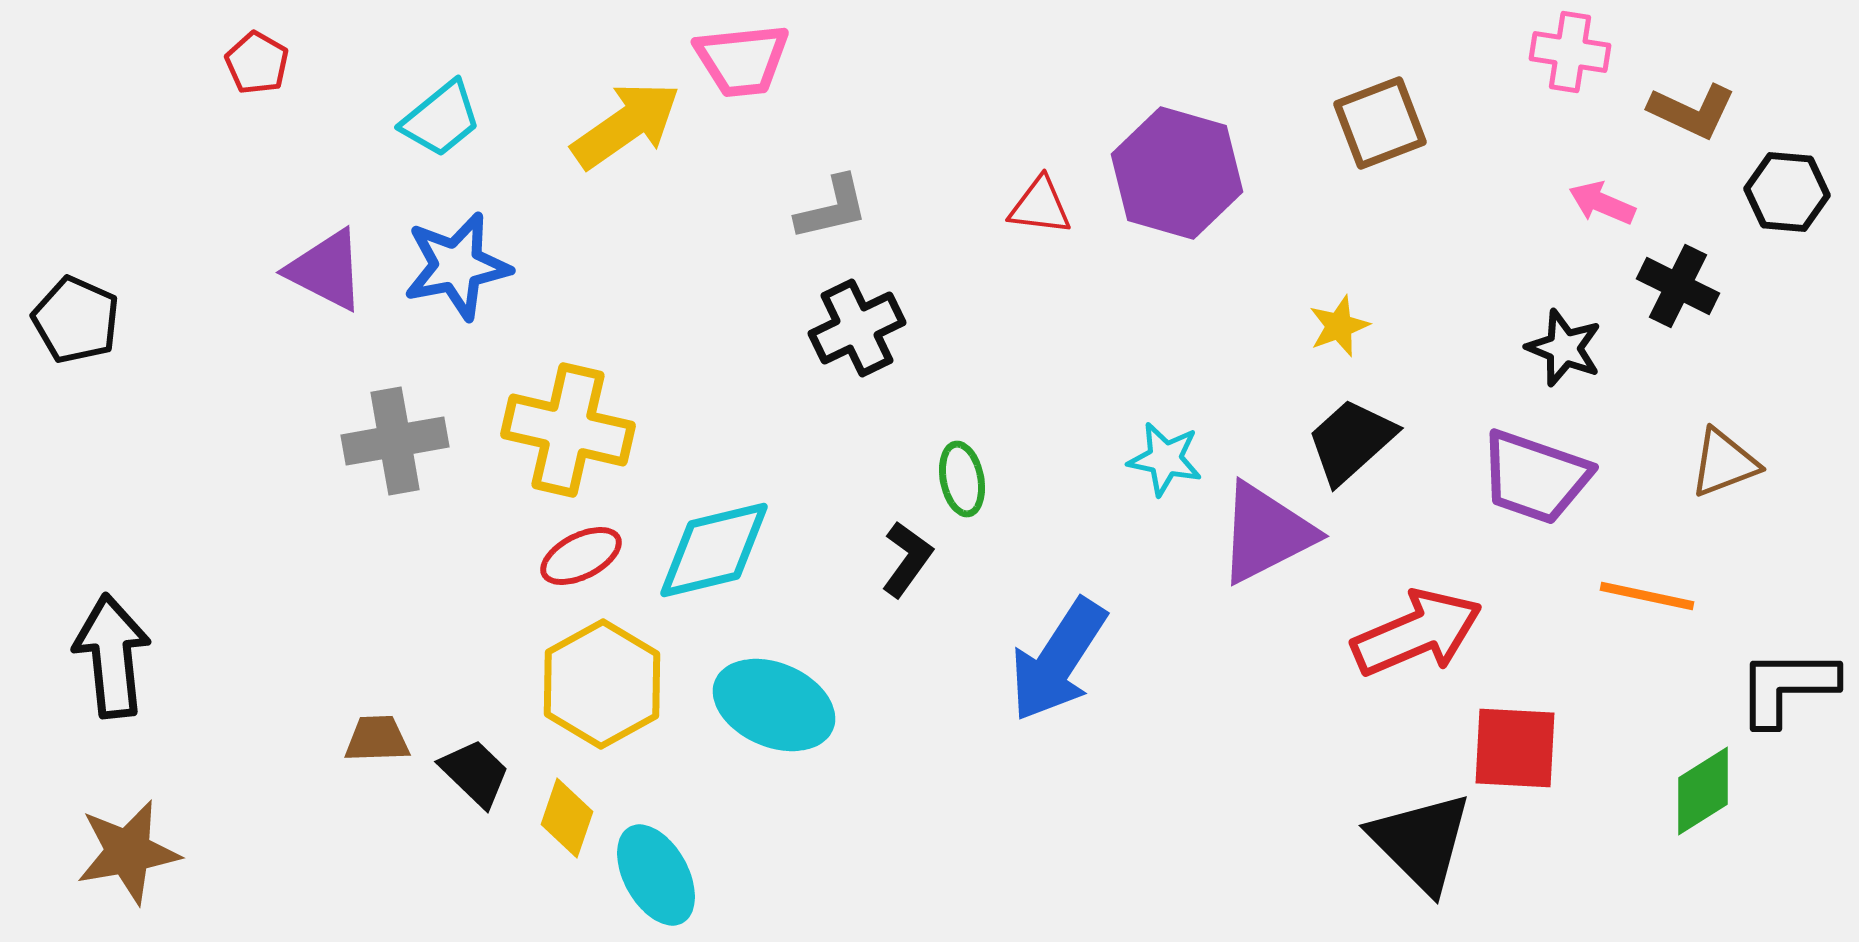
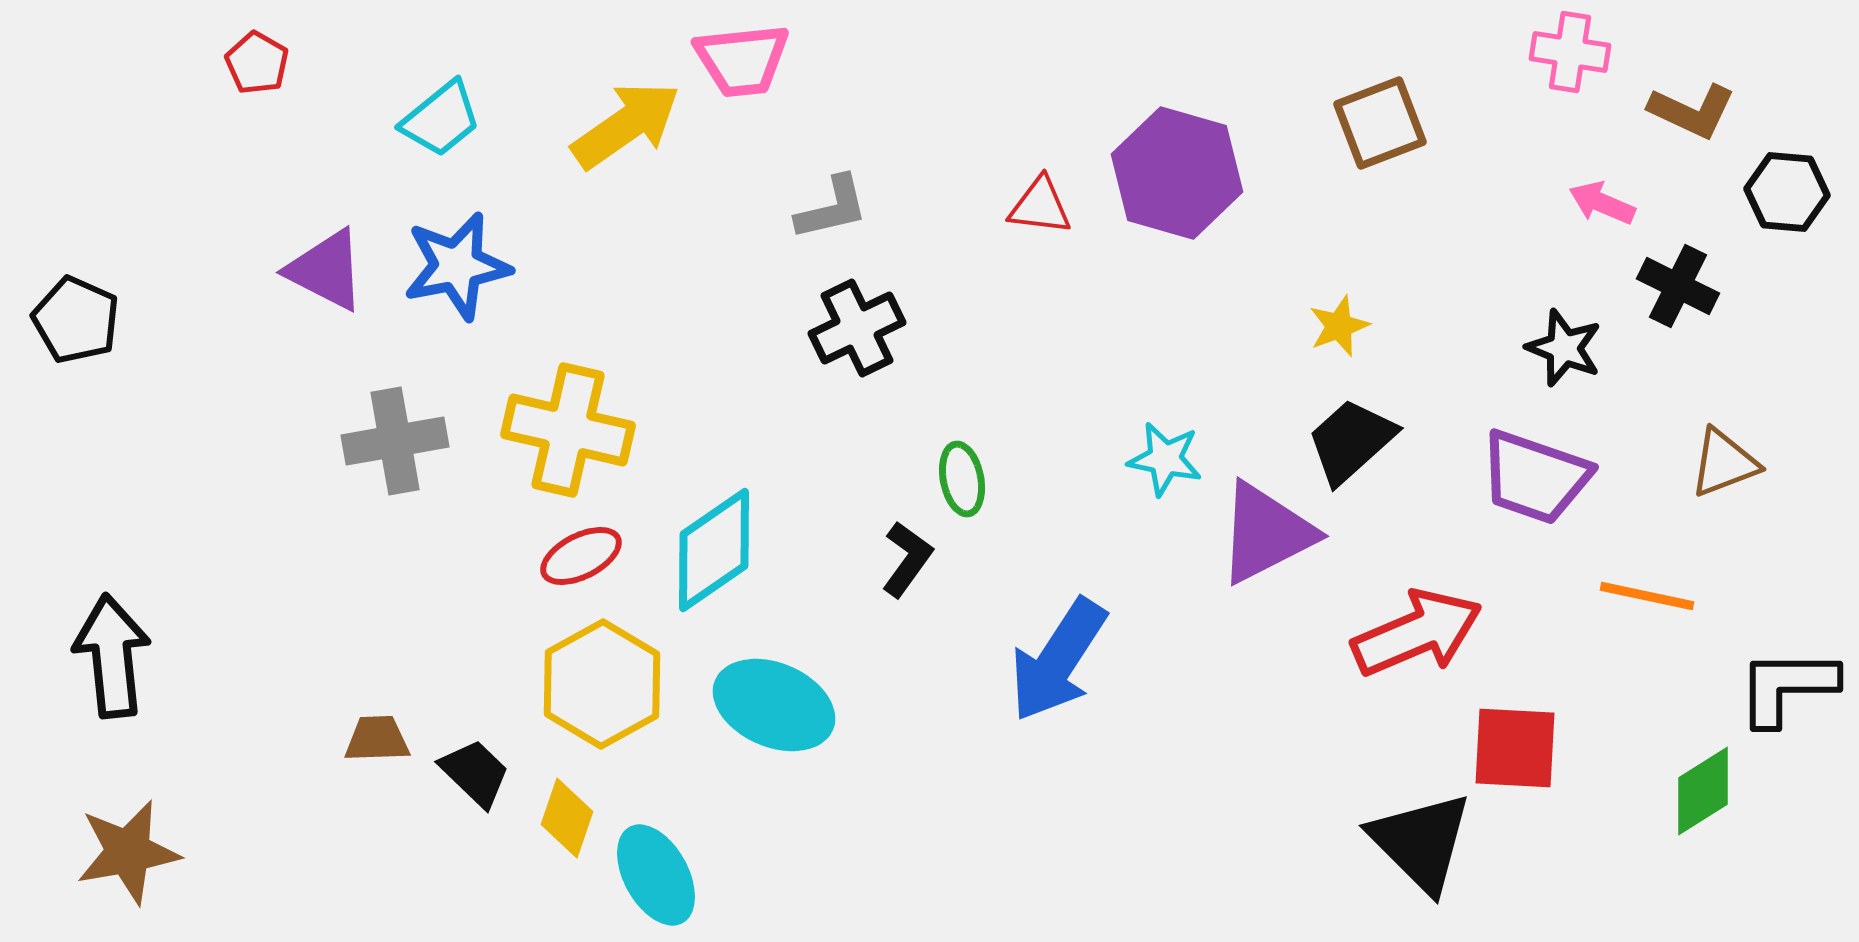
cyan diamond at (714, 550): rotated 21 degrees counterclockwise
